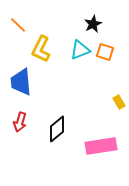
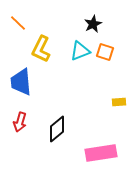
orange line: moved 2 px up
cyan triangle: moved 1 px down
yellow rectangle: rotated 64 degrees counterclockwise
pink rectangle: moved 7 px down
